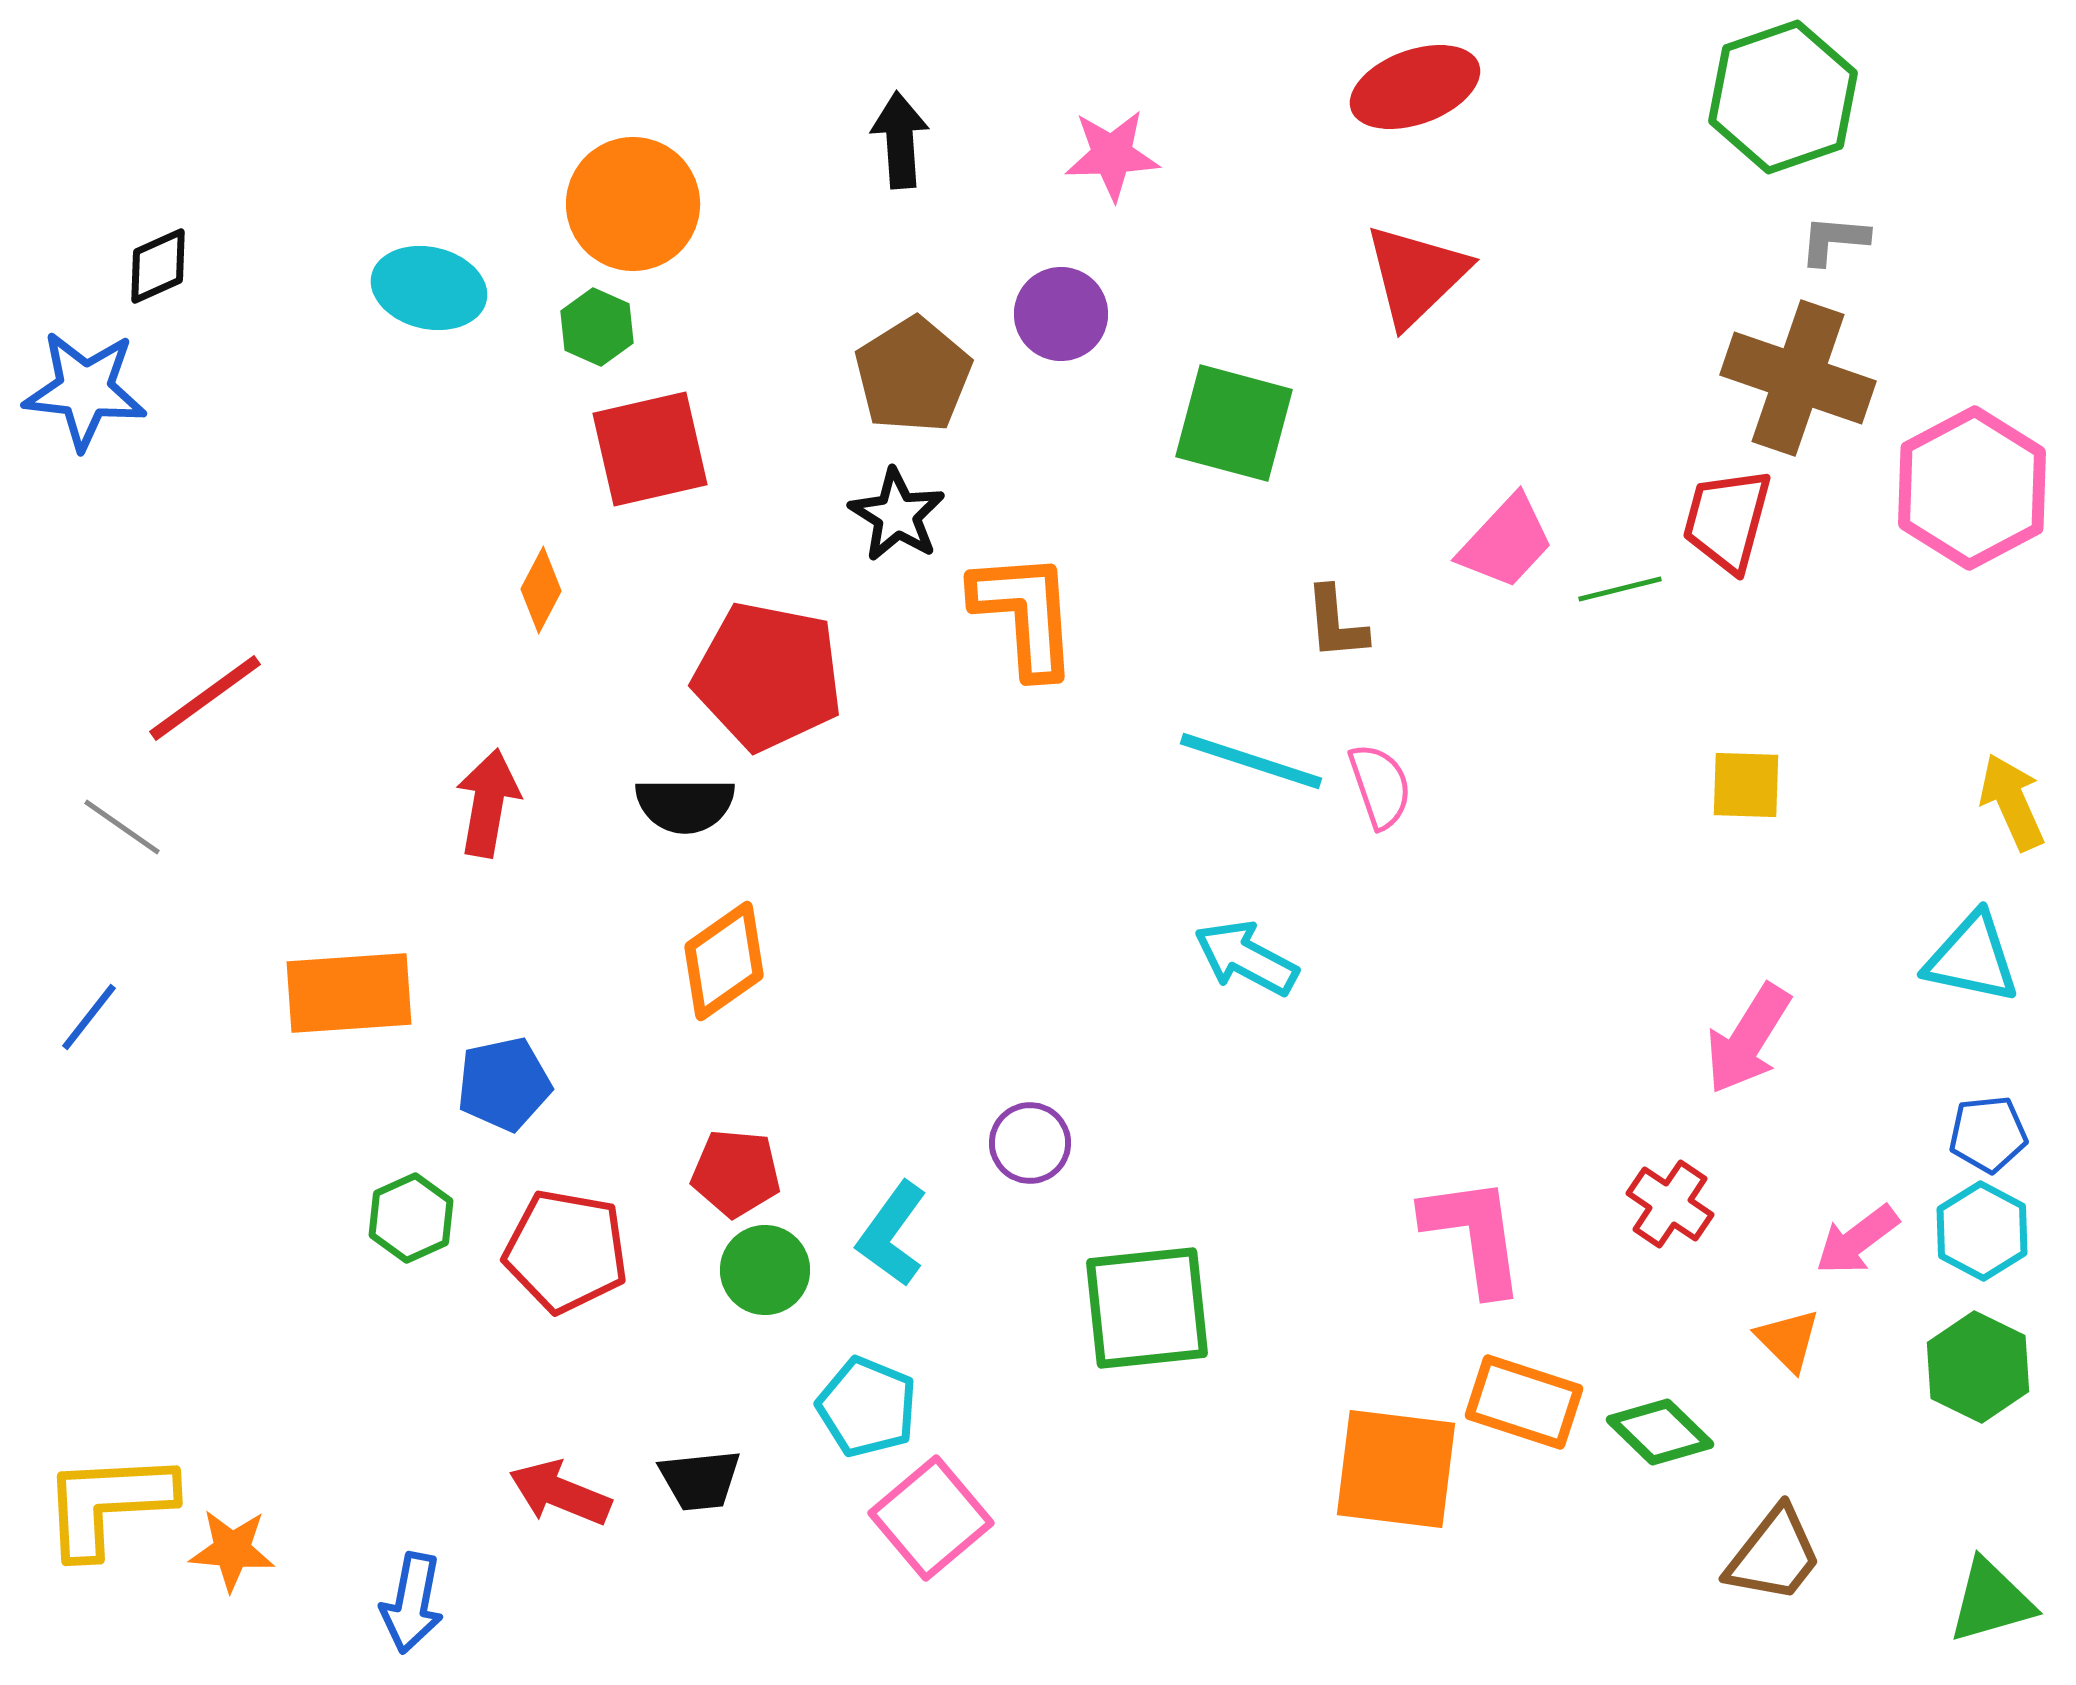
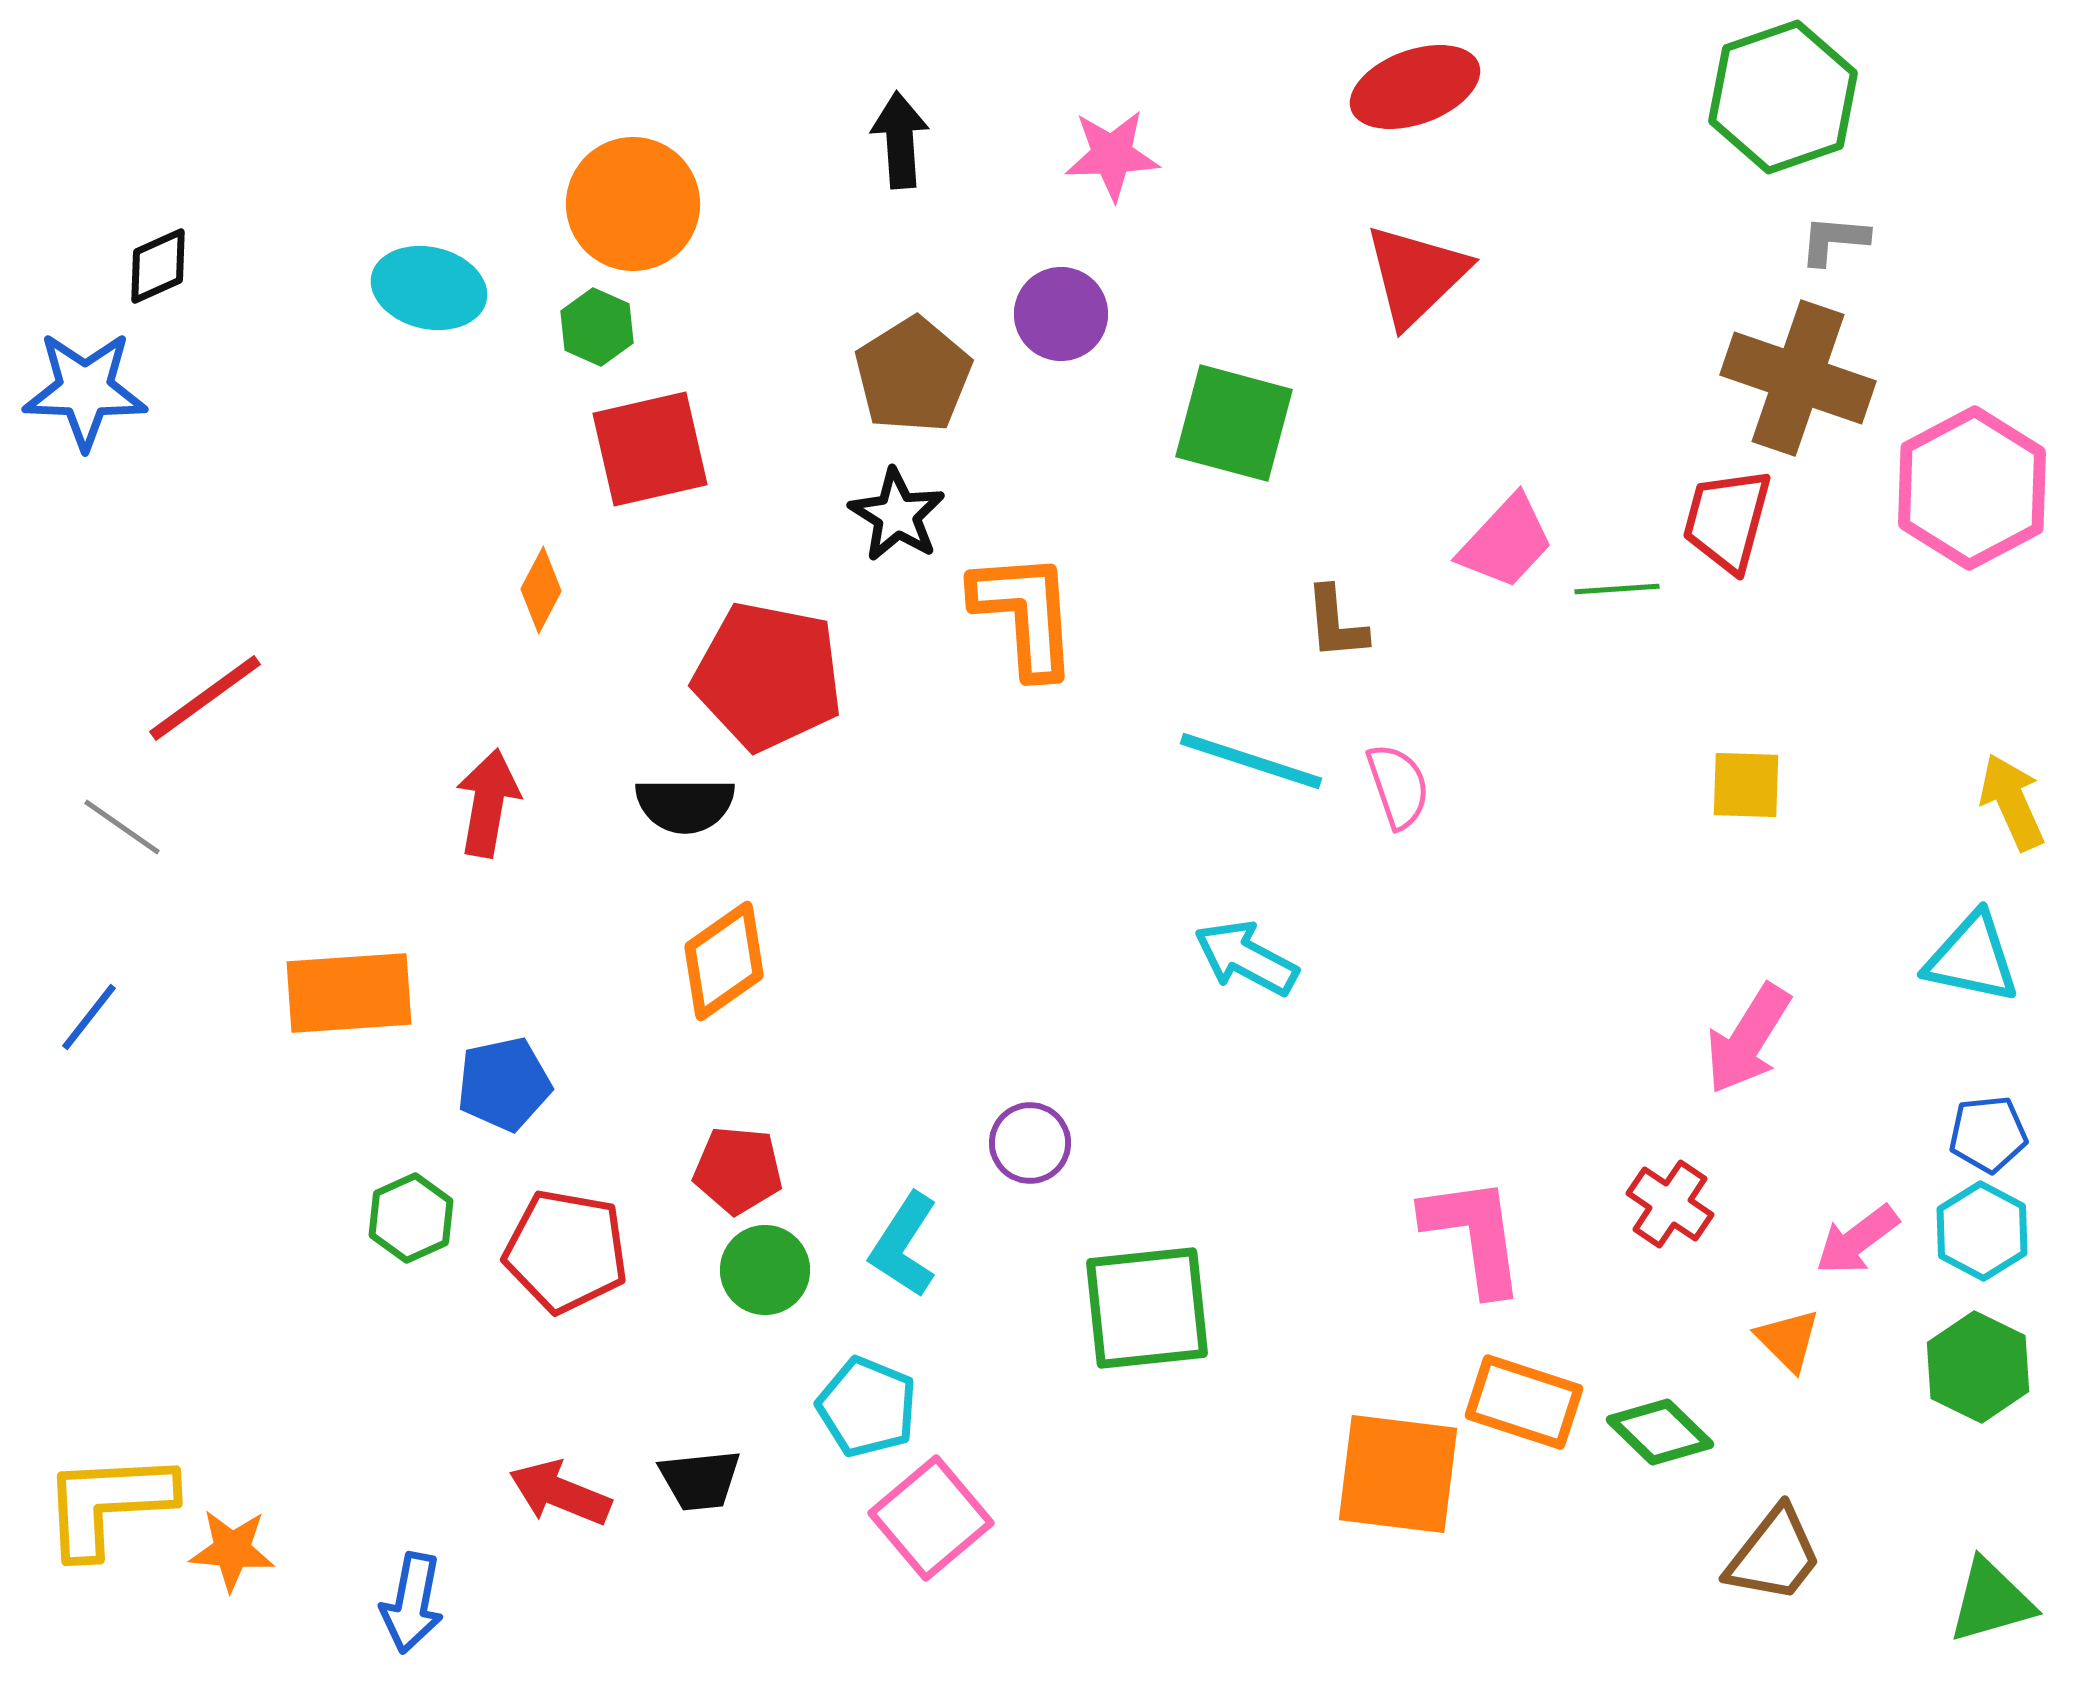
blue star at (85, 390): rotated 4 degrees counterclockwise
green line at (1620, 589): moved 3 px left; rotated 10 degrees clockwise
pink semicircle at (1380, 786): moved 18 px right
red pentagon at (736, 1173): moved 2 px right, 3 px up
cyan L-shape at (892, 1234): moved 12 px right, 11 px down; rotated 3 degrees counterclockwise
orange square at (1396, 1469): moved 2 px right, 5 px down
